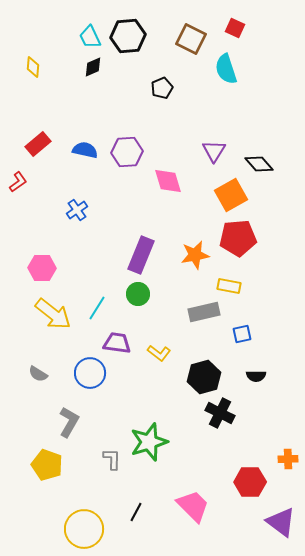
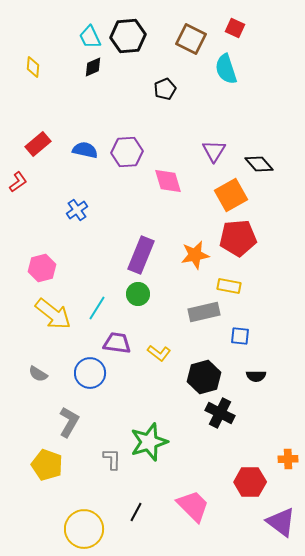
black pentagon at (162, 88): moved 3 px right, 1 px down
pink hexagon at (42, 268): rotated 16 degrees counterclockwise
blue square at (242, 334): moved 2 px left, 2 px down; rotated 18 degrees clockwise
